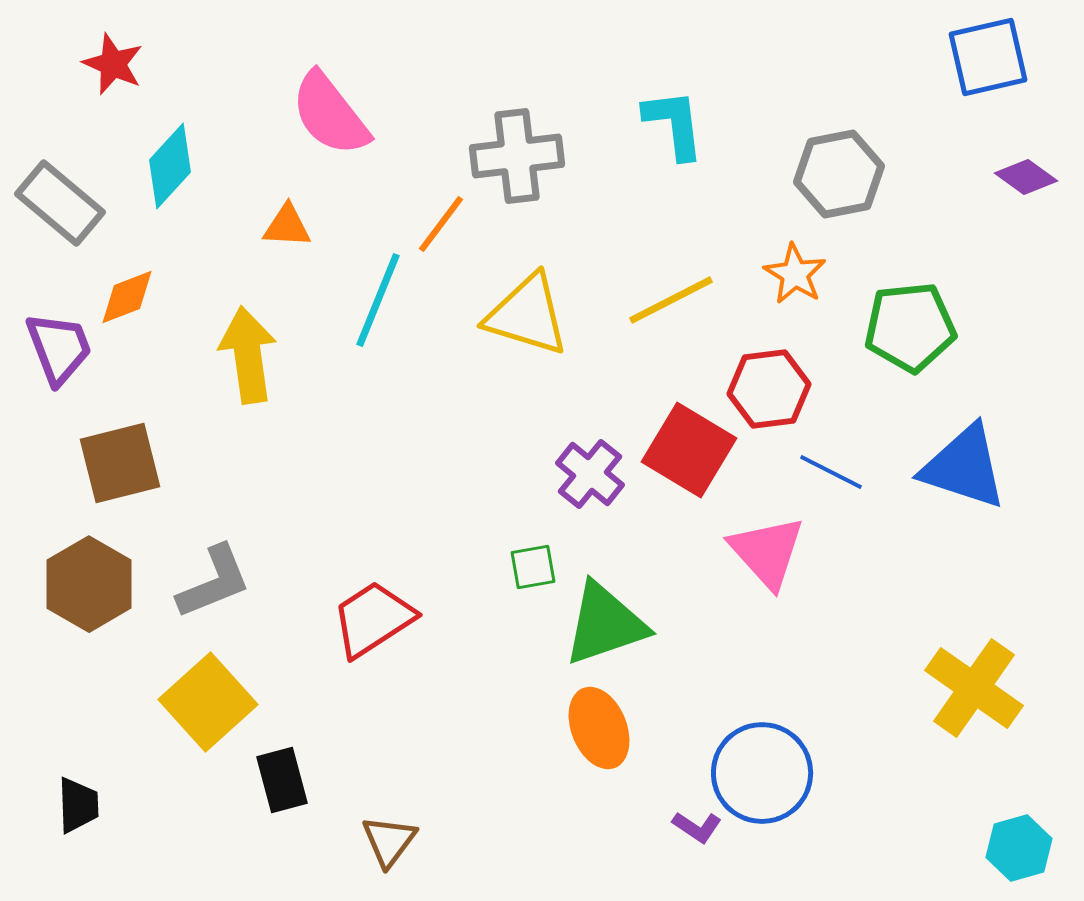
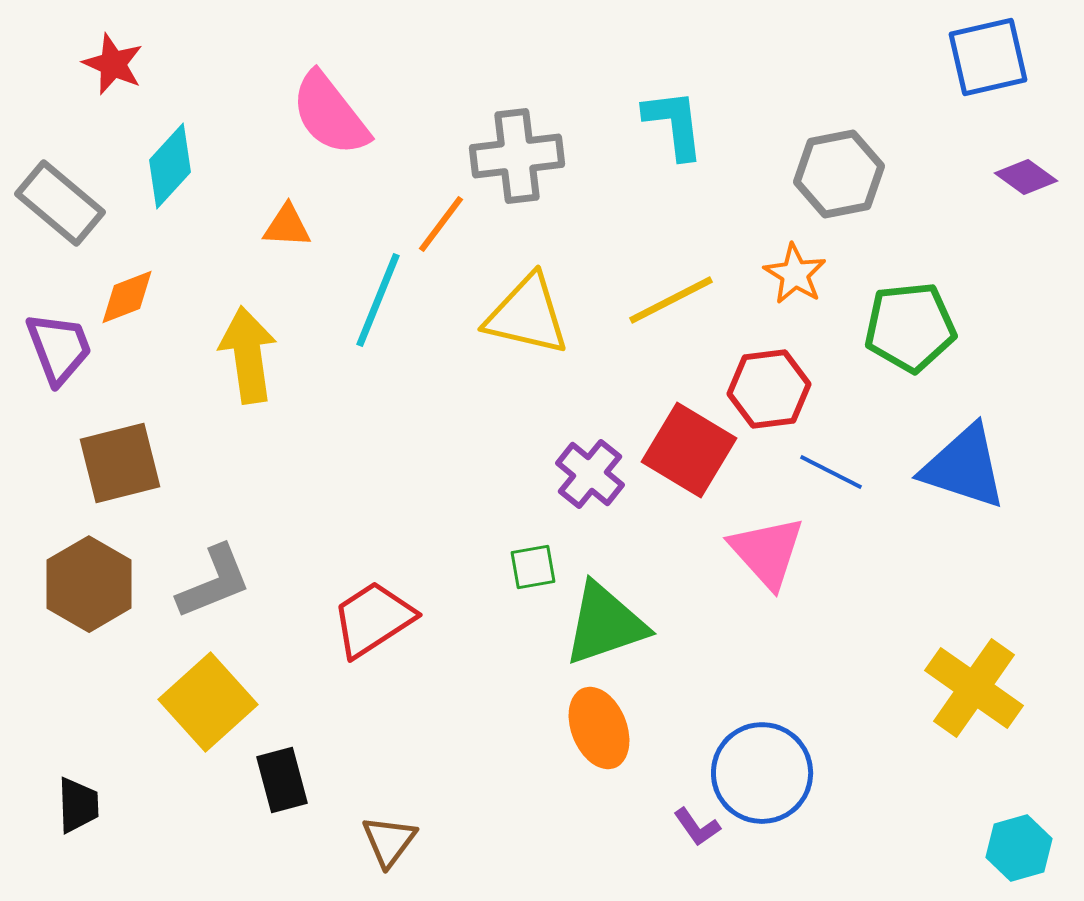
yellow triangle: rotated 4 degrees counterclockwise
purple L-shape: rotated 21 degrees clockwise
